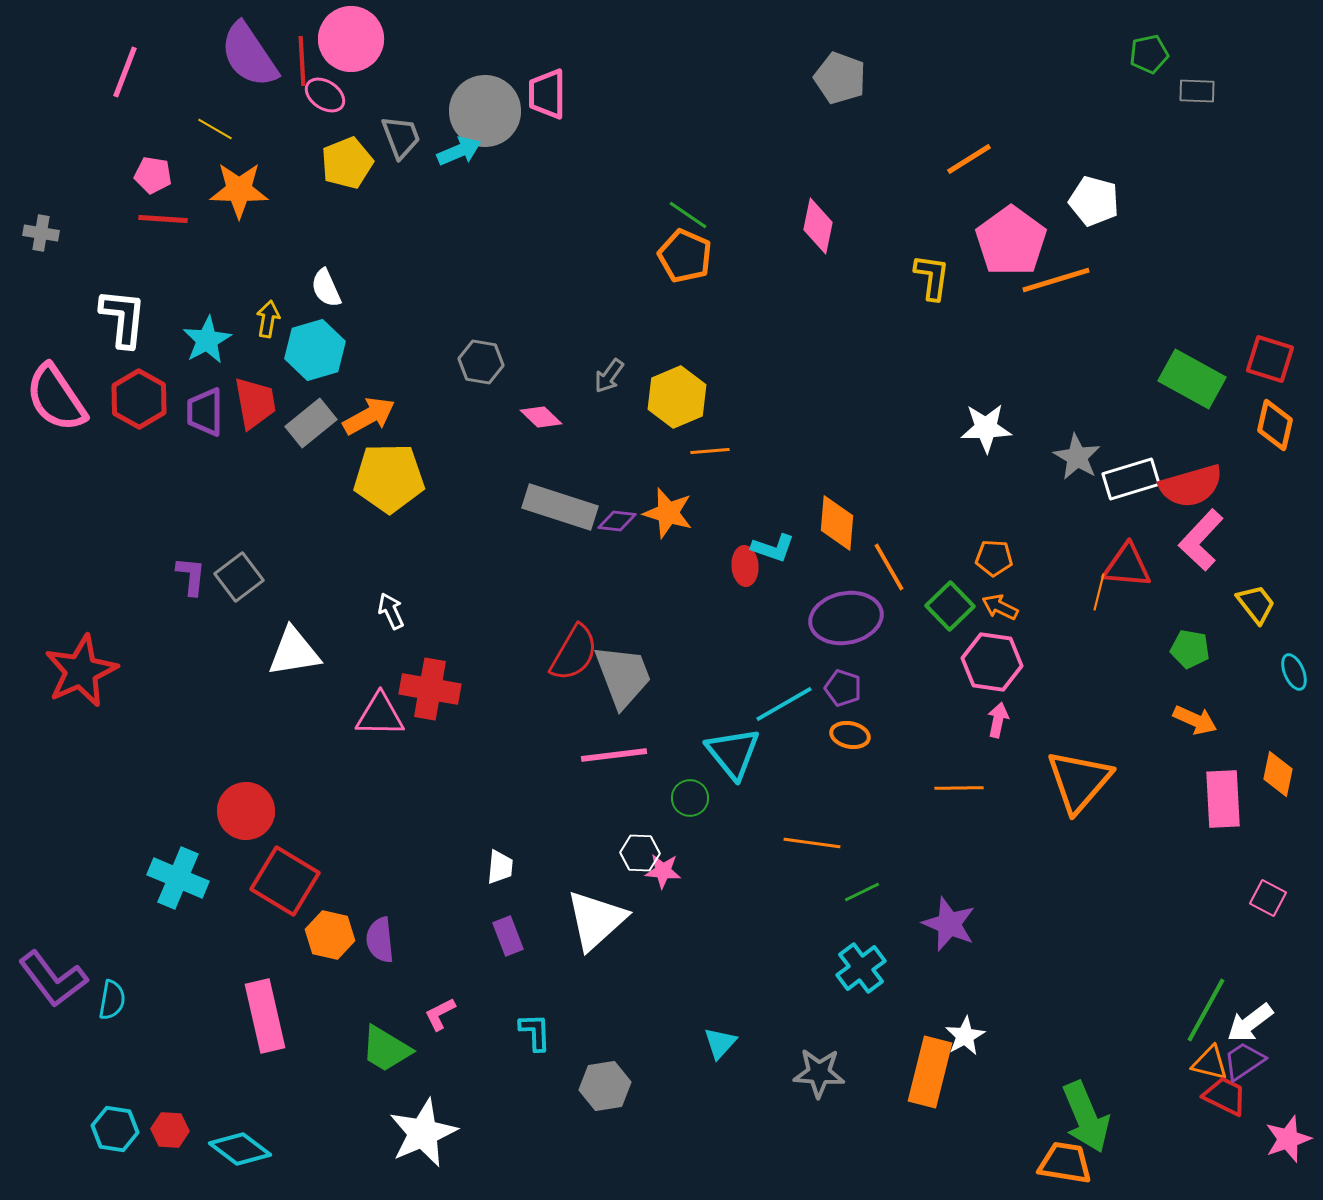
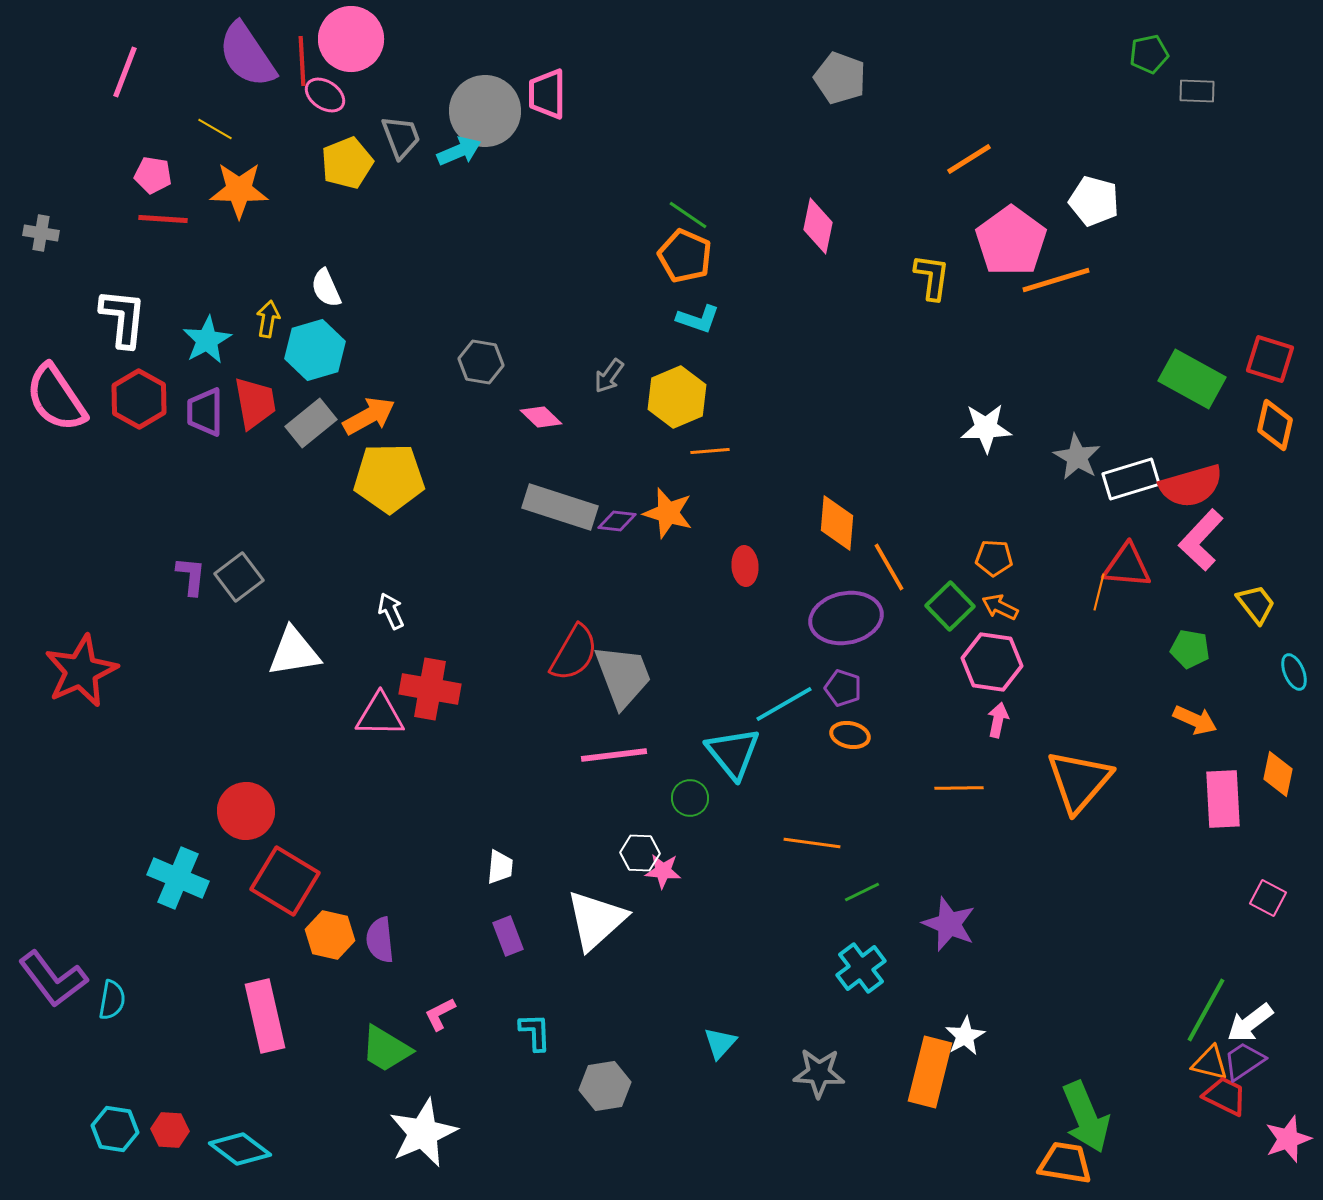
purple semicircle at (249, 55): moved 2 px left
cyan L-shape at (773, 548): moved 75 px left, 229 px up
